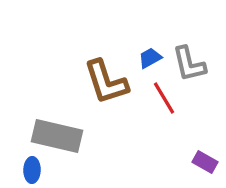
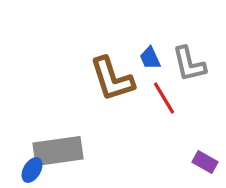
blue trapezoid: rotated 85 degrees counterclockwise
brown L-shape: moved 6 px right, 3 px up
gray rectangle: moved 1 px right, 15 px down; rotated 21 degrees counterclockwise
blue ellipse: rotated 30 degrees clockwise
